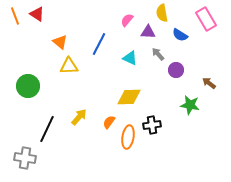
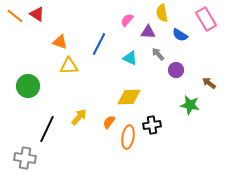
orange line: rotated 30 degrees counterclockwise
orange triangle: rotated 21 degrees counterclockwise
